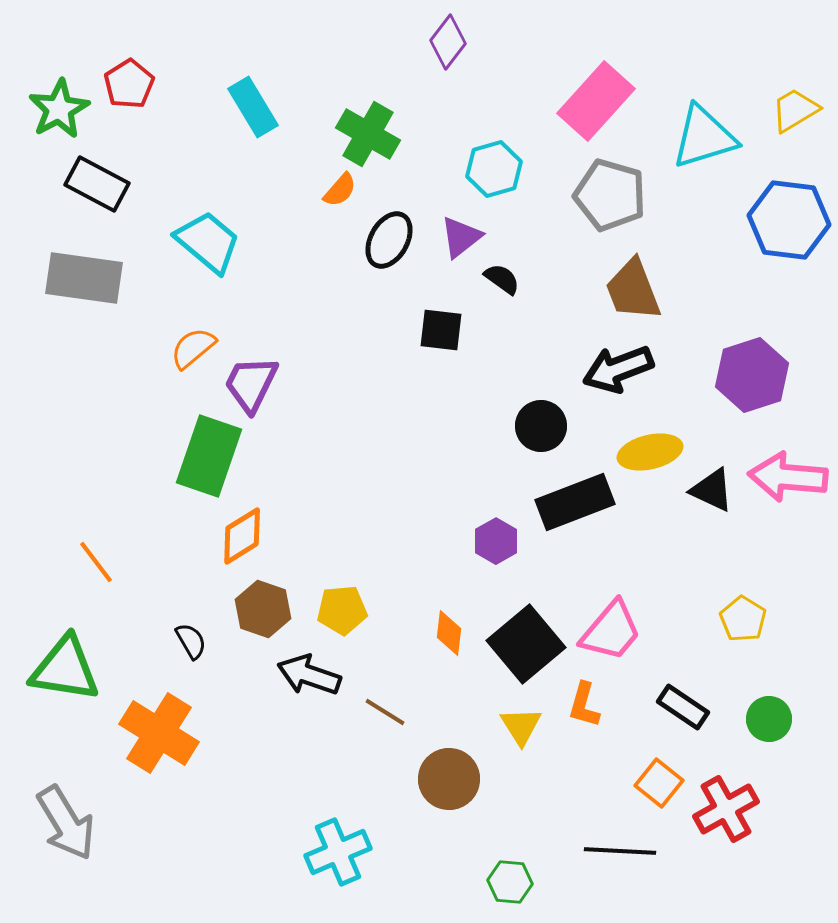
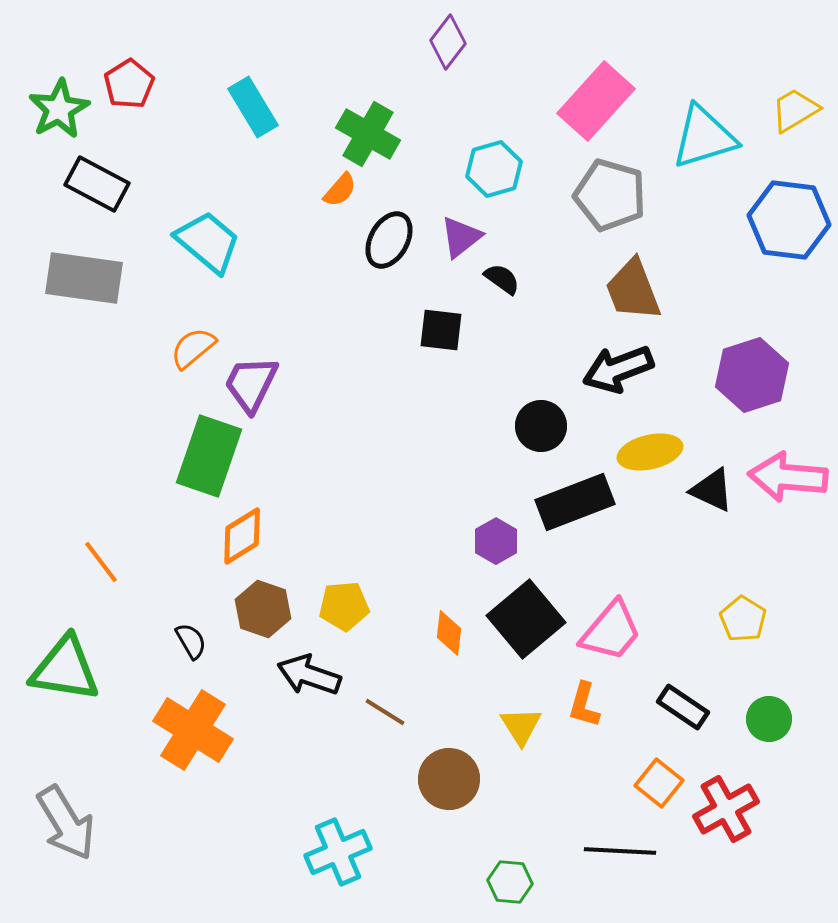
orange line at (96, 562): moved 5 px right
yellow pentagon at (342, 610): moved 2 px right, 4 px up
black square at (526, 644): moved 25 px up
orange cross at (159, 733): moved 34 px right, 3 px up
